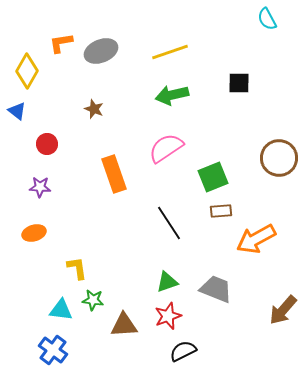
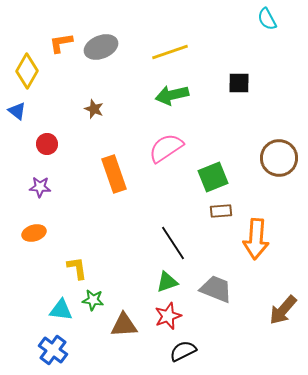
gray ellipse: moved 4 px up
black line: moved 4 px right, 20 px down
orange arrow: rotated 57 degrees counterclockwise
